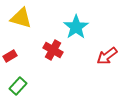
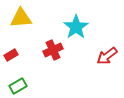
yellow triangle: rotated 20 degrees counterclockwise
red cross: rotated 36 degrees clockwise
red rectangle: moved 1 px right, 1 px up
green rectangle: rotated 18 degrees clockwise
